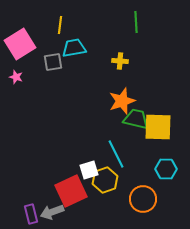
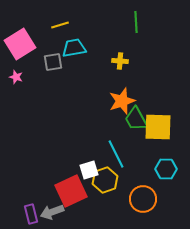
yellow line: rotated 66 degrees clockwise
green trapezoid: rotated 132 degrees counterclockwise
